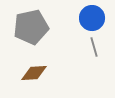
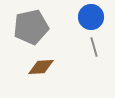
blue circle: moved 1 px left, 1 px up
brown diamond: moved 7 px right, 6 px up
